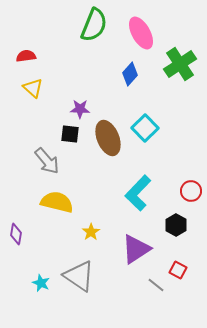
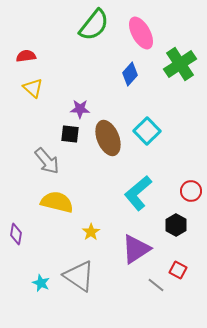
green semicircle: rotated 16 degrees clockwise
cyan square: moved 2 px right, 3 px down
cyan L-shape: rotated 6 degrees clockwise
